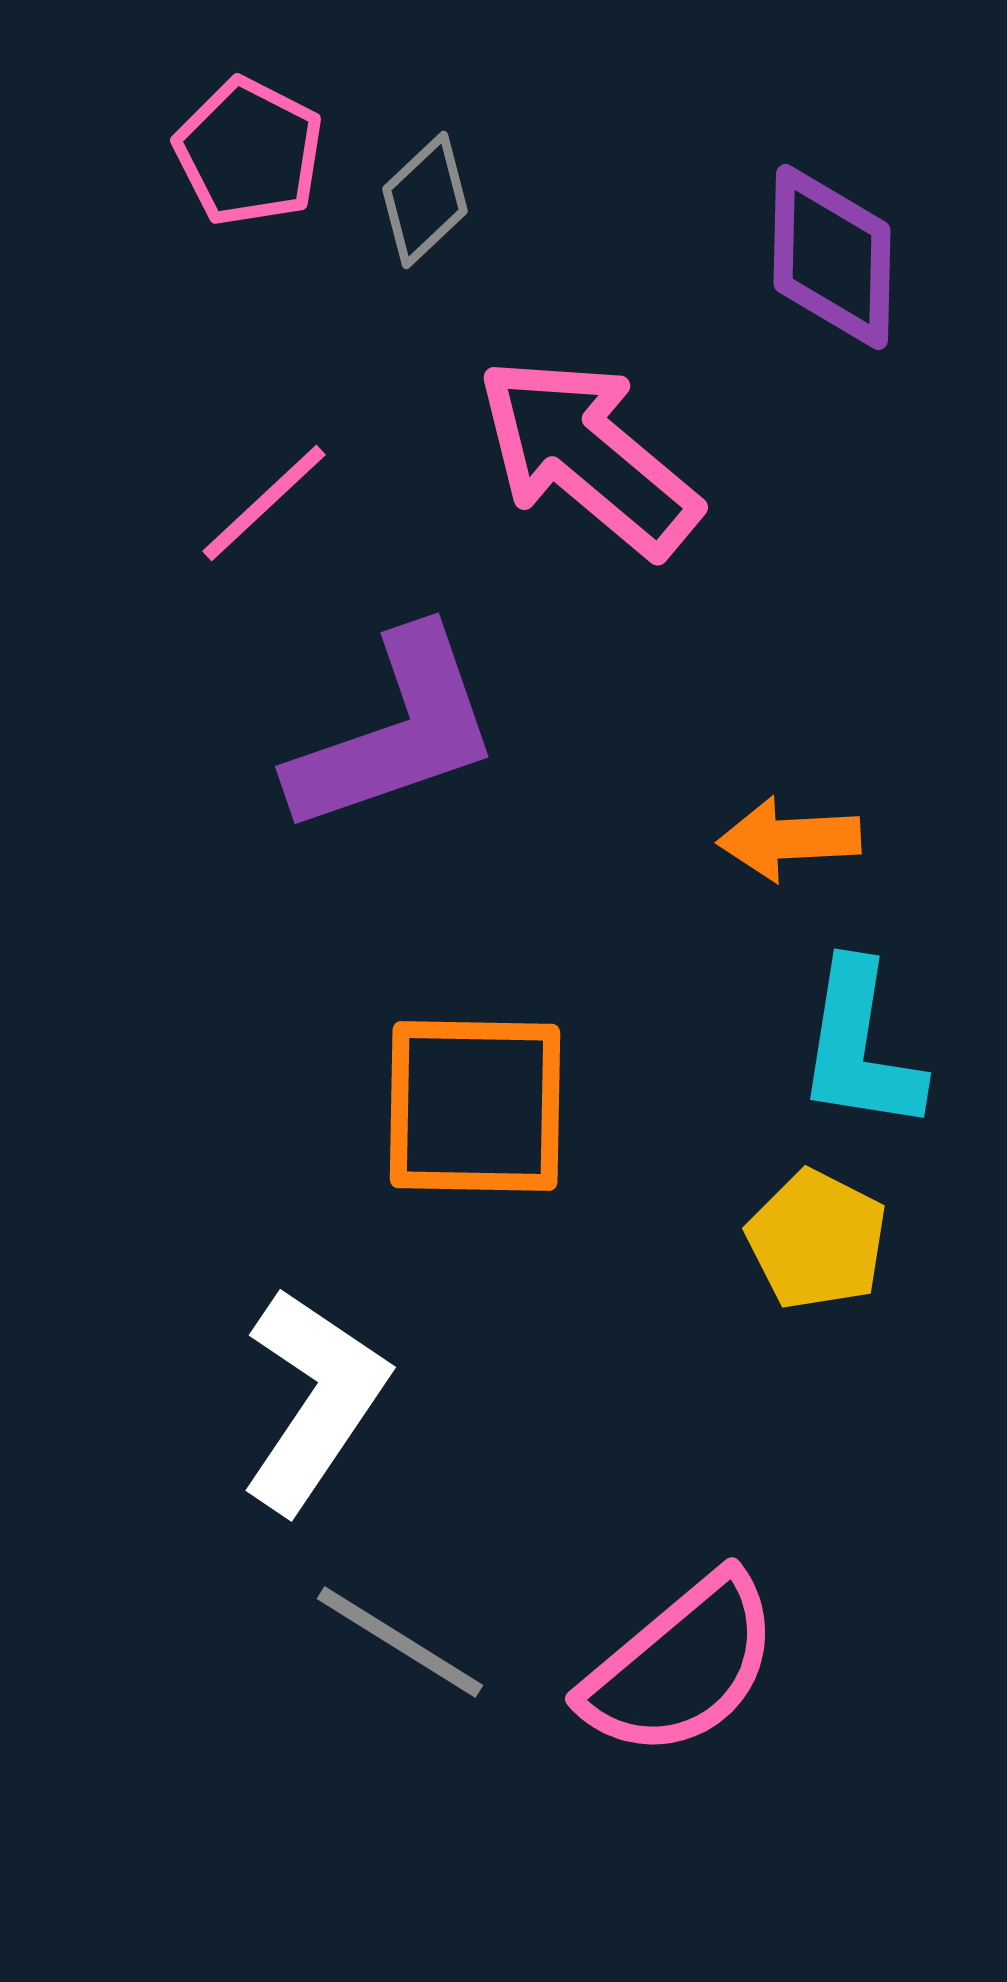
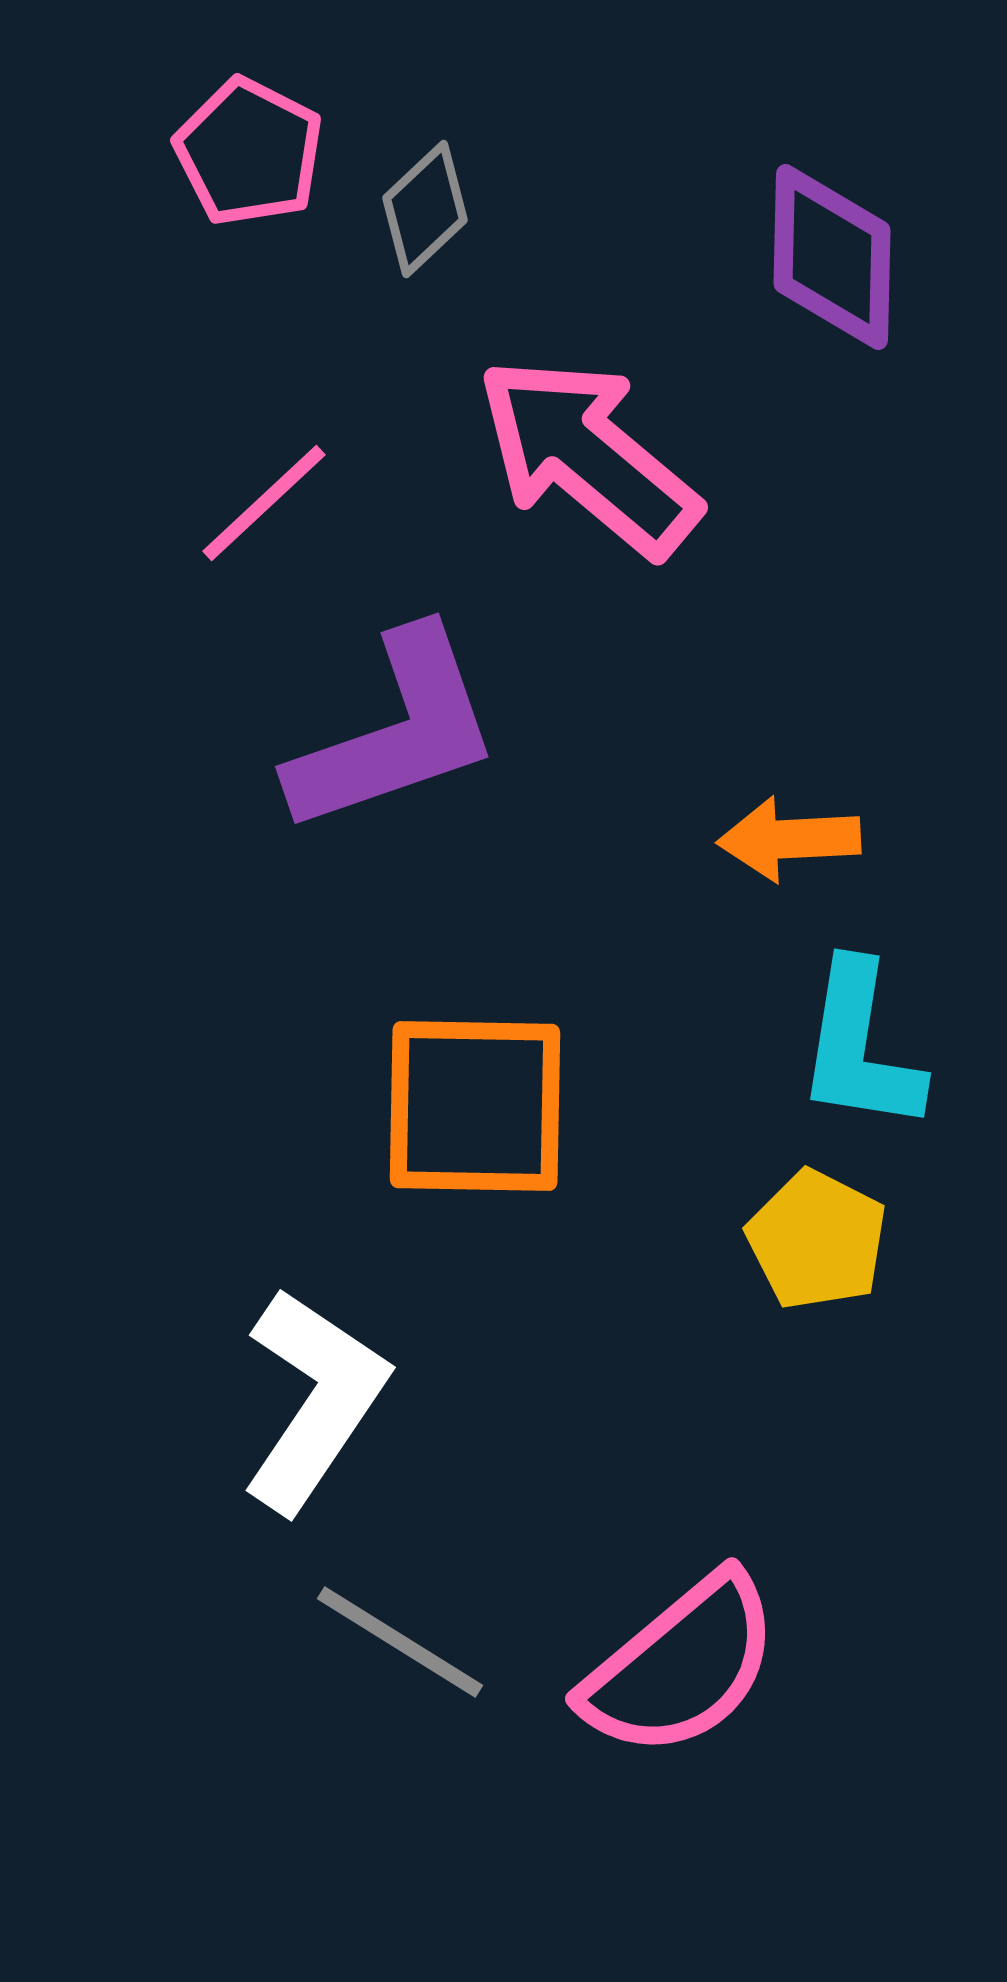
gray diamond: moved 9 px down
